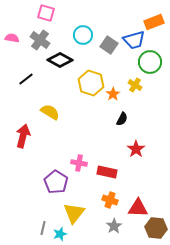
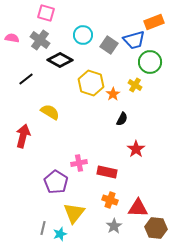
pink cross: rotated 21 degrees counterclockwise
